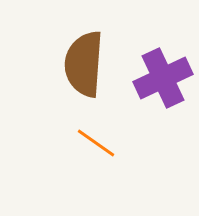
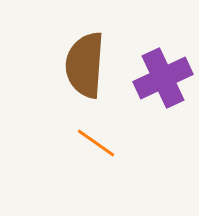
brown semicircle: moved 1 px right, 1 px down
